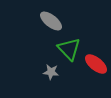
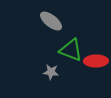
green triangle: moved 2 px right, 1 px down; rotated 25 degrees counterclockwise
red ellipse: moved 3 px up; rotated 40 degrees counterclockwise
